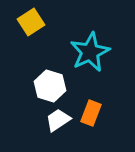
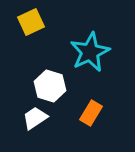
yellow square: rotated 8 degrees clockwise
orange rectangle: rotated 10 degrees clockwise
white trapezoid: moved 23 px left, 2 px up
